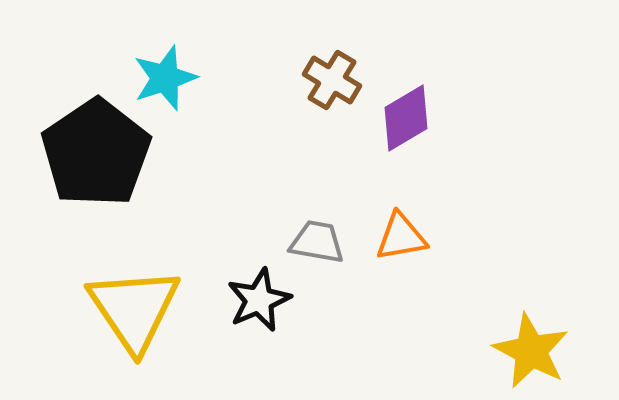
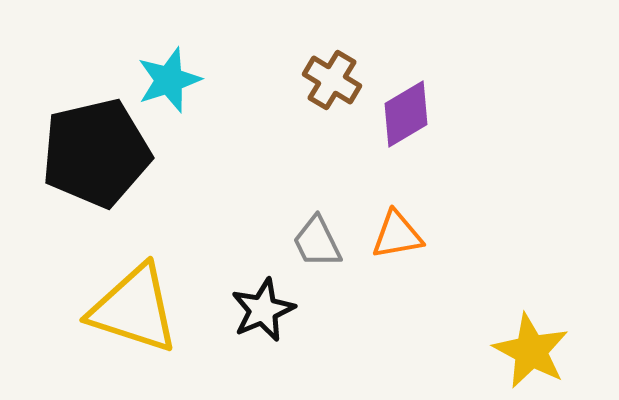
cyan star: moved 4 px right, 2 px down
purple diamond: moved 4 px up
black pentagon: rotated 21 degrees clockwise
orange triangle: moved 4 px left, 2 px up
gray trapezoid: rotated 126 degrees counterclockwise
black star: moved 4 px right, 10 px down
yellow triangle: rotated 38 degrees counterclockwise
